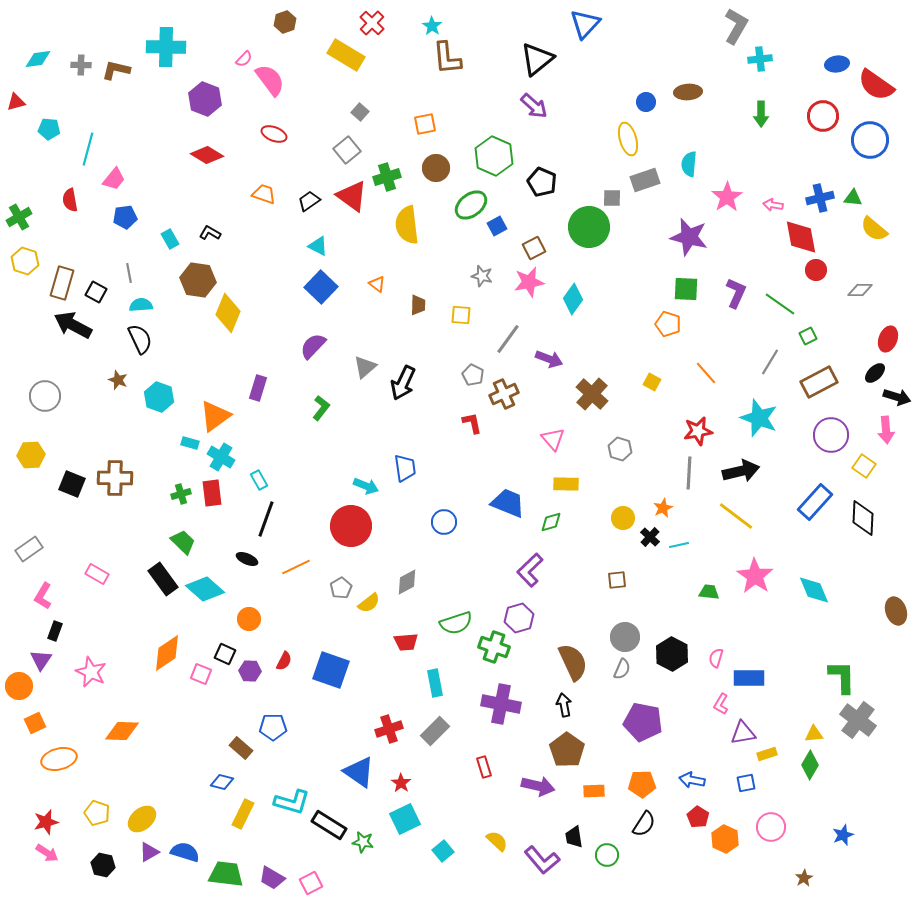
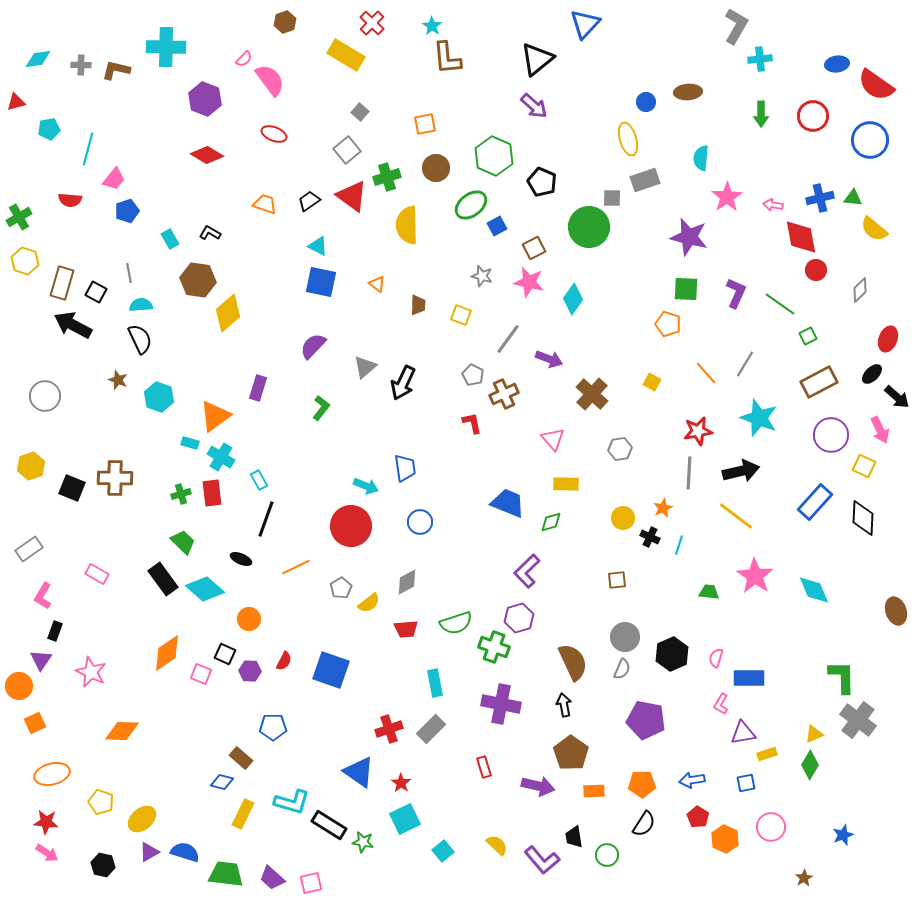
red circle at (823, 116): moved 10 px left
cyan pentagon at (49, 129): rotated 15 degrees counterclockwise
cyan semicircle at (689, 164): moved 12 px right, 6 px up
orange trapezoid at (264, 194): moved 1 px right, 10 px down
red semicircle at (70, 200): rotated 75 degrees counterclockwise
blue pentagon at (125, 217): moved 2 px right, 6 px up; rotated 10 degrees counterclockwise
yellow semicircle at (407, 225): rotated 6 degrees clockwise
pink star at (529, 282): rotated 24 degrees clockwise
blue square at (321, 287): moved 5 px up; rotated 32 degrees counterclockwise
gray diamond at (860, 290): rotated 45 degrees counterclockwise
yellow diamond at (228, 313): rotated 27 degrees clockwise
yellow square at (461, 315): rotated 15 degrees clockwise
gray line at (770, 362): moved 25 px left, 2 px down
black ellipse at (875, 373): moved 3 px left, 1 px down
black arrow at (897, 397): rotated 24 degrees clockwise
pink arrow at (886, 430): moved 6 px left; rotated 20 degrees counterclockwise
gray hexagon at (620, 449): rotated 25 degrees counterclockwise
yellow hexagon at (31, 455): moved 11 px down; rotated 16 degrees counterclockwise
yellow square at (864, 466): rotated 10 degrees counterclockwise
black square at (72, 484): moved 4 px down
blue circle at (444, 522): moved 24 px left
black cross at (650, 537): rotated 18 degrees counterclockwise
cyan line at (679, 545): rotated 60 degrees counterclockwise
black ellipse at (247, 559): moved 6 px left
purple L-shape at (530, 570): moved 3 px left, 1 px down
red trapezoid at (406, 642): moved 13 px up
black hexagon at (672, 654): rotated 8 degrees clockwise
purple pentagon at (643, 722): moved 3 px right, 2 px up
gray rectangle at (435, 731): moved 4 px left, 2 px up
yellow triangle at (814, 734): rotated 18 degrees counterclockwise
brown rectangle at (241, 748): moved 10 px down
brown pentagon at (567, 750): moved 4 px right, 3 px down
orange ellipse at (59, 759): moved 7 px left, 15 px down
blue arrow at (692, 780): rotated 20 degrees counterclockwise
yellow pentagon at (97, 813): moved 4 px right, 11 px up
red star at (46, 822): rotated 20 degrees clockwise
yellow semicircle at (497, 841): moved 4 px down
purple trapezoid at (272, 878): rotated 12 degrees clockwise
pink square at (311, 883): rotated 15 degrees clockwise
